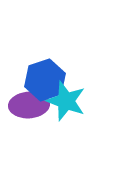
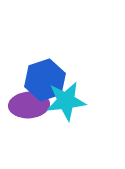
cyan star: rotated 27 degrees counterclockwise
